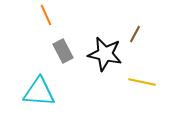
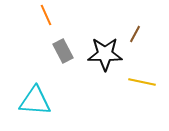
black star: rotated 12 degrees counterclockwise
cyan triangle: moved 4 px left, 9 px down
